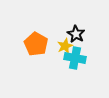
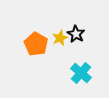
yellow star: moved 5 px left, 8 px up
cyan cross: moved 6 px right, 15 px down; rotated 30 degrees clockwise
